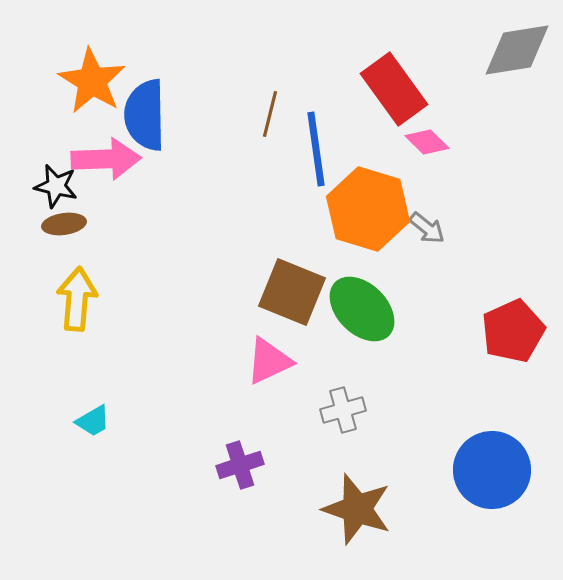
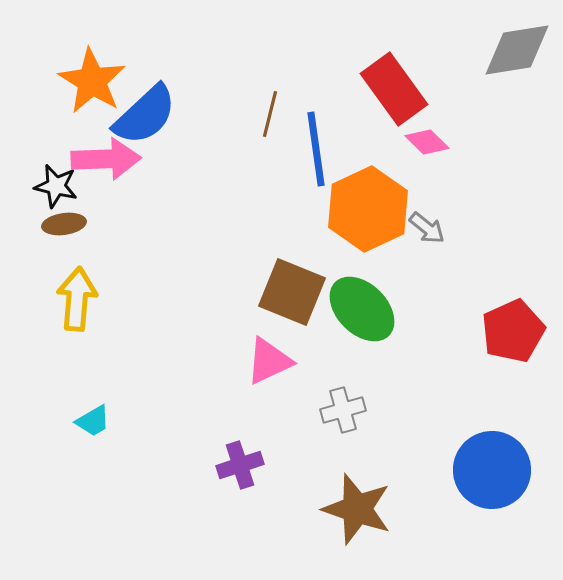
blue semicircle: rotated 132 degrees counterclockwise
orange hexagon: rotated 18 degrees clockwise
